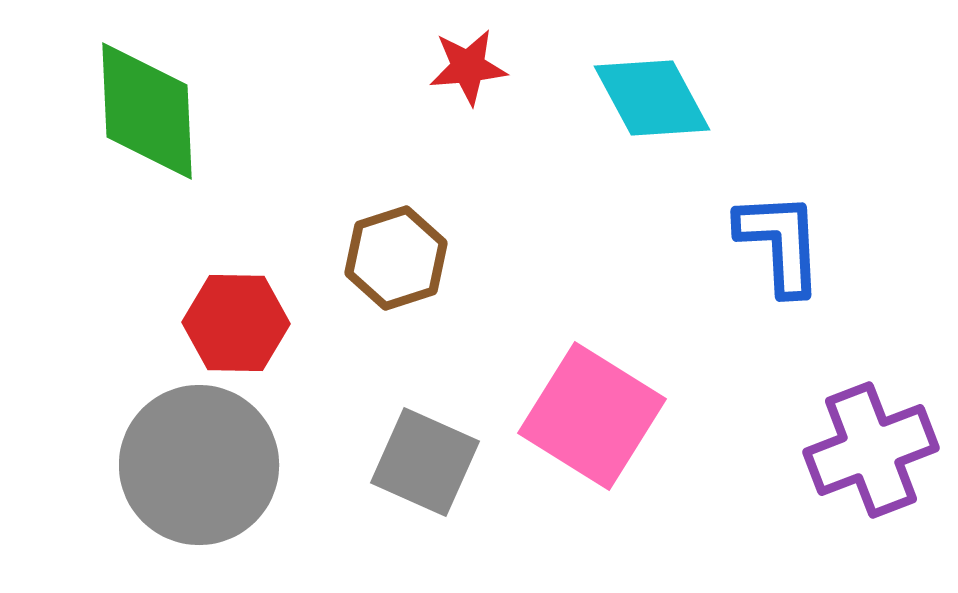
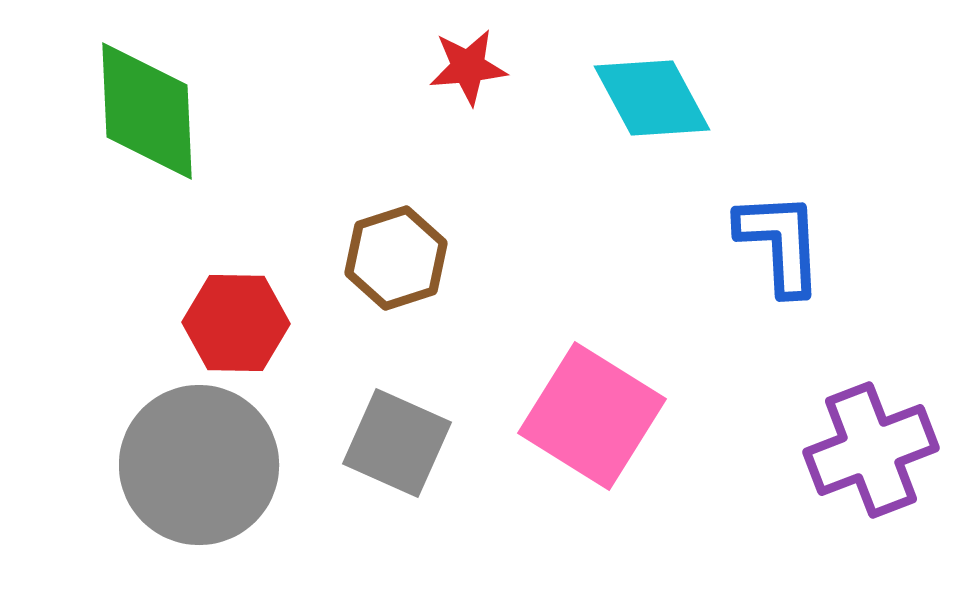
gray square: moved 28 px left, 19 px up
